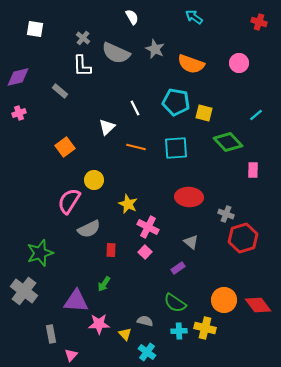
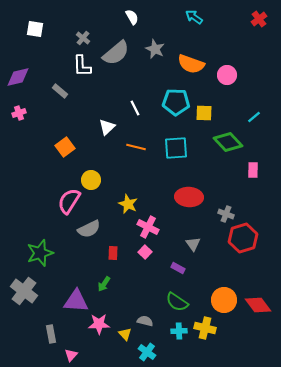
red cross at (259, 22): moved 3 px up; rotated 35 degrees clockwise
gray semicircle at (116, 53): rotated 64 degrees counterclockwise
pink circle at (239, 63): moved 12 px left, 12 px down
cyan pentagon at (176, 102): rotated 8 degrees counterclockwise
yellow square at (204, 113): rotated 12 degrees counterclockwise
cyan line at (256, 115): moved 2 px left, 2 px down
yellow circle at (94, 180): moved 3 px left
gray triangle at (191, 242): moved 2 px right, 2 px down; rotated 14 degrees clockwise
red rectangle at (111, 250): moved 2 px right, 3 px down
purple rectangle at (178, 268): rotated 64 degrees clockwise
green semicircle at (175, 303): moved 2 px right, 1 px up
